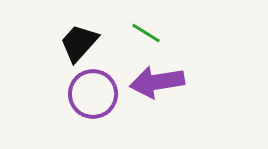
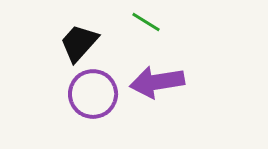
green line: moved 11 px up
